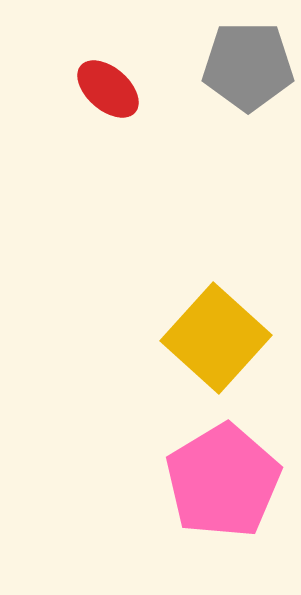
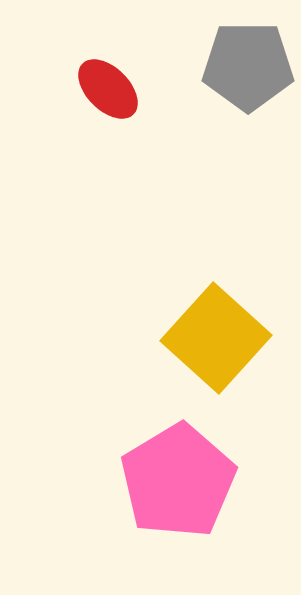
red ellipse: rotated 4 degrees clockwise
pink pentagon: moved 45 px left
